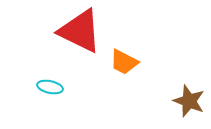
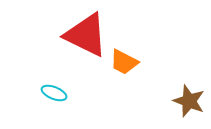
red triangle: moved 6 px right, 4 px down
cyan ellipse: moved 4 px right, 6 px down; rotated 10 degrees clockwise
